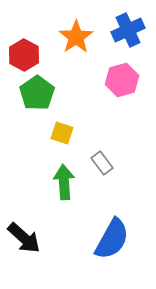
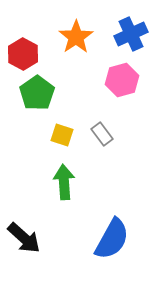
blue cross: moved 3 px right, 4 px down
red hexagon: moved 1 px left, 1 px up
yellow square: moved 2 px down
gray rectangle: moved 29 px up
